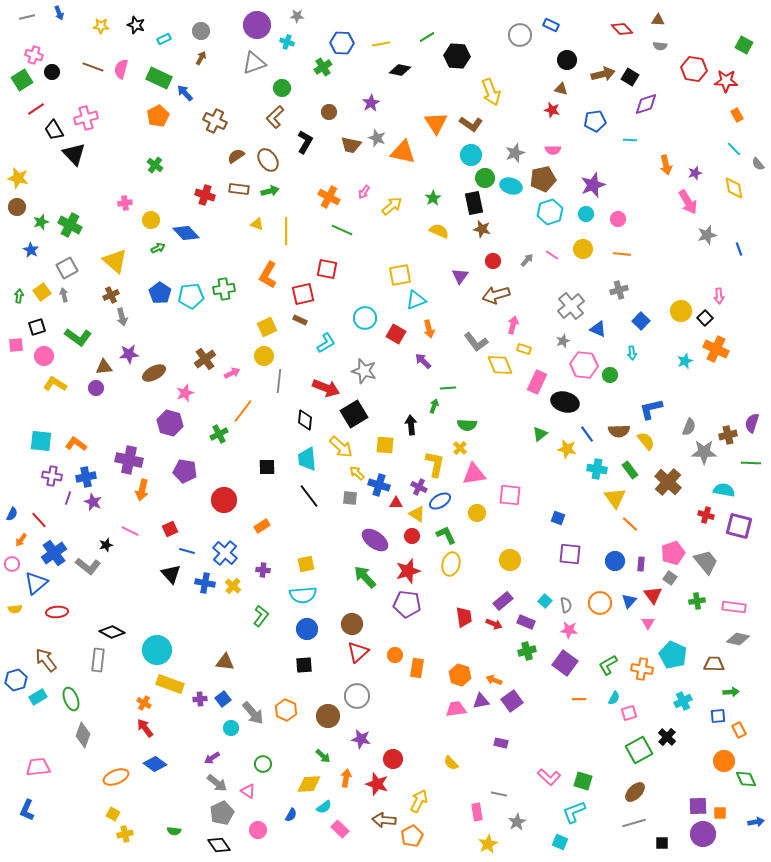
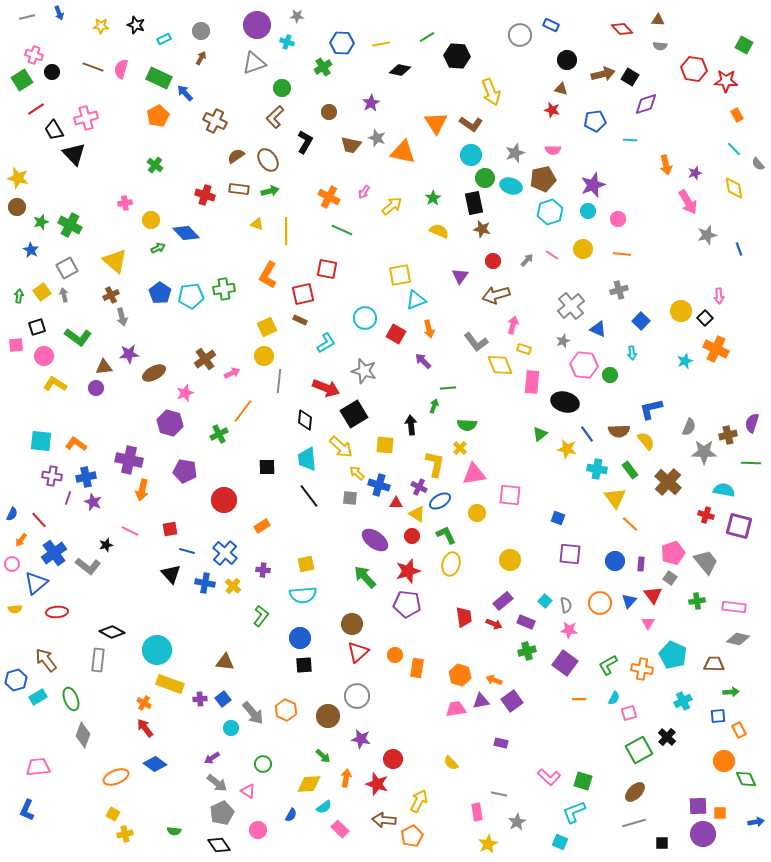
cyan circle at (586, 214): moved 2 px right, 3 px up
pink rectangle at (537, 382): moved 5 px left; rotated 20 degrees counterclockwise
red square at (170, 529): rotated 14 degrees clockwise
blue circle at (307, 629): moved 7 px left, 9 px down
